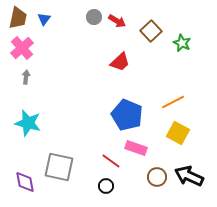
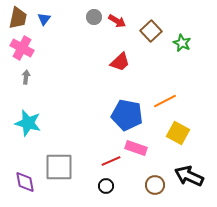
pink cross: rotated 20 degrees counterclockwise
orange line: moved 8 px left, 1 px up
blue pentagon: rotated 12 degrees counterclockwise
red line: rotated 60 degrees counterclockwise
gray square: rotated 12 degrees counterclockwise
brown circle: moved 2 px left, 8 px down
